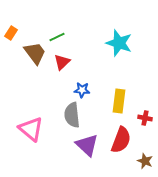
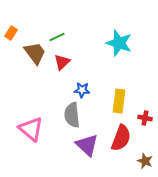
red semicircle: moved 2 px up
